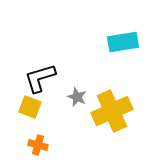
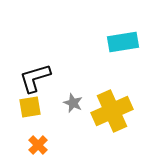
black L-shape: moved 5 px left
gray star: moved 4 px left, 6 px down
yellow square: rotated 30 degrees counterclockwise
orange cross: rotated 30 degrees clockwise
